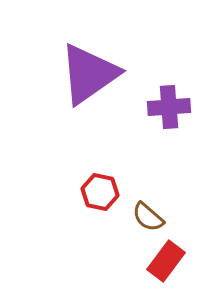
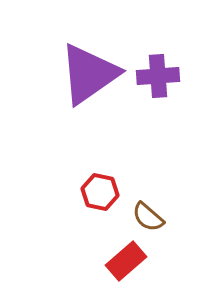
purple cross: moved 11 px left, 31 px up
red rectangle: moved 40 px left; rotated 12 degrees clockwise
